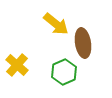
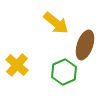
yellow arrow: moved 1 px up
brown ellipse: moved 2 px right, 2 px down; rotated 28 degrees clockwise
